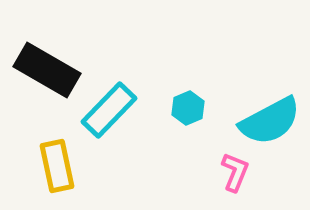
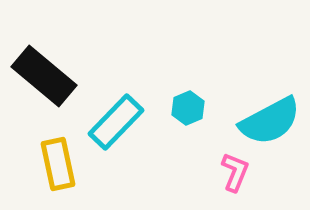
black rectangle: moved 3 px left, 6 px down; rotated 10 degrees clockwise
cyan rectangle: moved 7 px right, 12 px down
yellow rectangle: moved 1 px right, 2 px up
